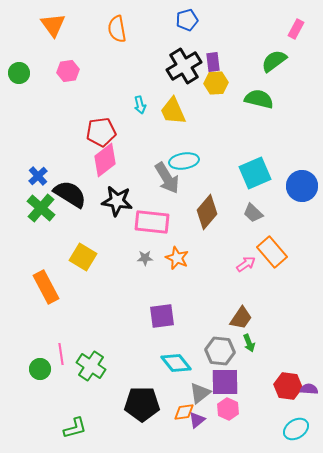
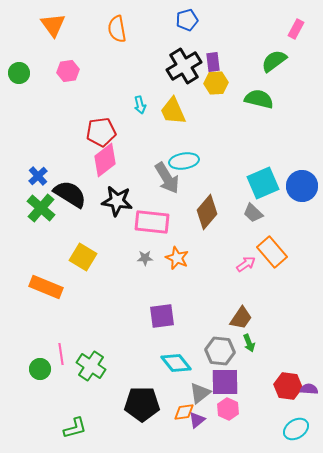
cyan square at (255, 173): moved 8 px right, 10 px down
orange rectangle at (46, 287): rotated 40 degrees counterclockwise
